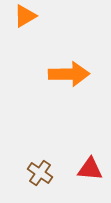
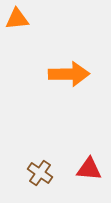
orange triangle: moved 8 px left, 3 px down; rotated 25 degrees clockwise
red triangle: moved 1 px left
